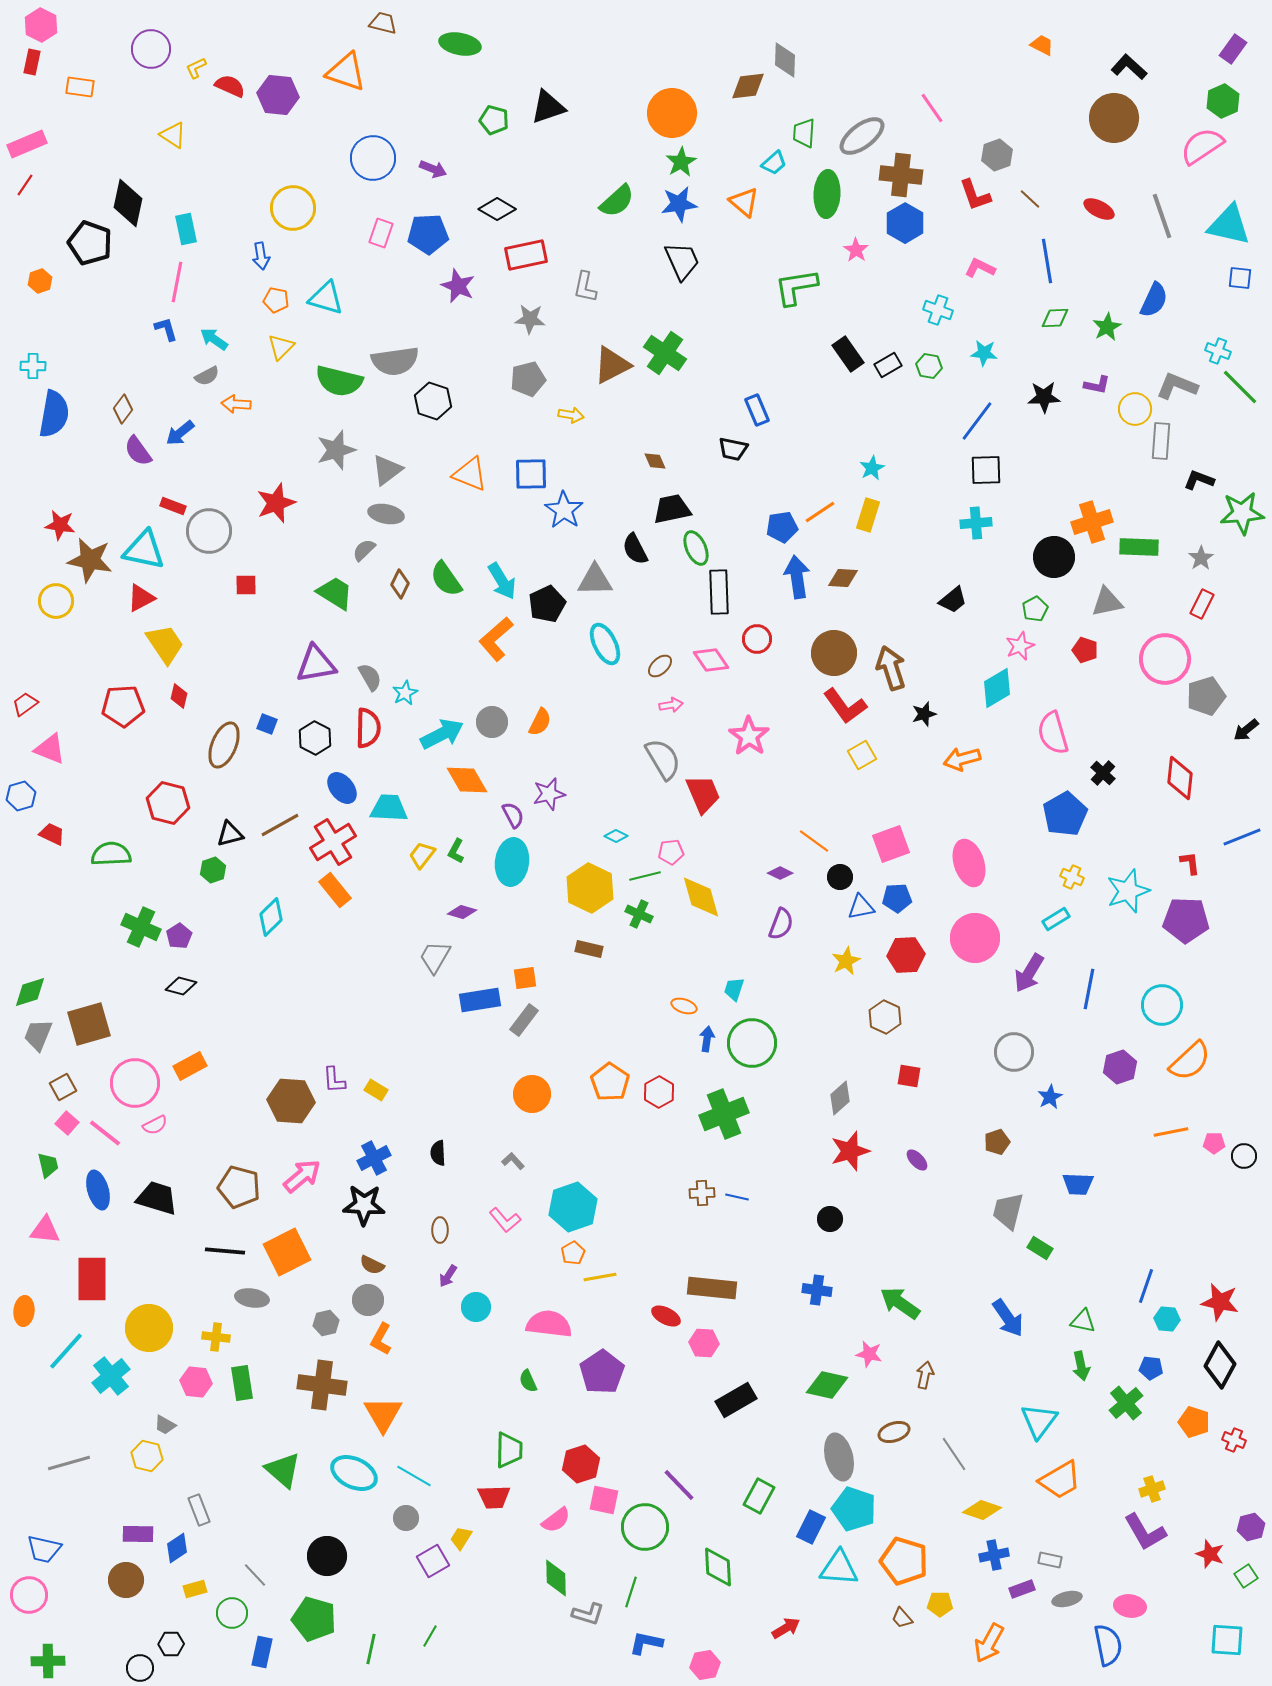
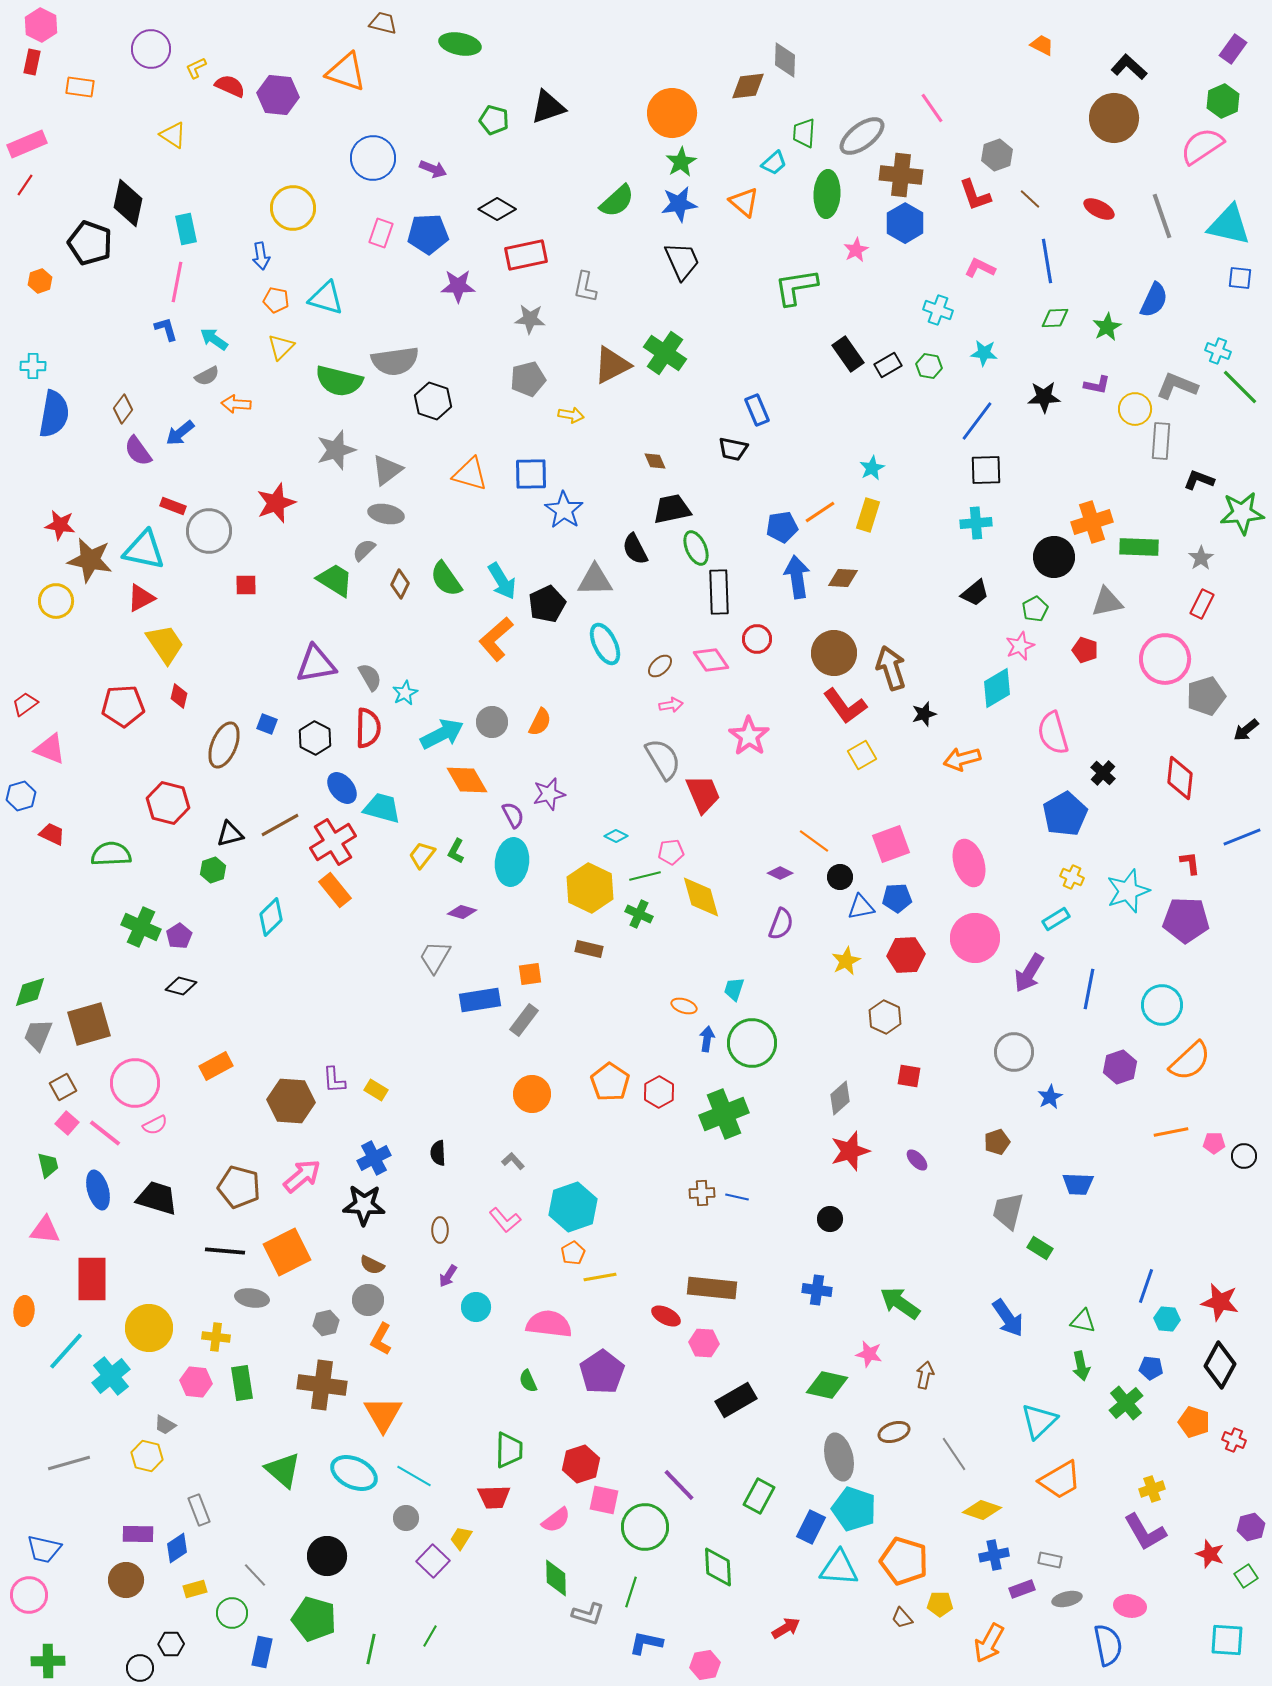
pink star at (856, 250): rotated 10 degrees clockwise
purple star at (458, 286): rotated 24 degrees counterclockwise
orange triangle at (470, 474): rotated 6 degrees counterclockwise
green trapezoid at (335, 593): moved 13 px up
black trapezoid at (953, 600): moved 22 px right, 7 px up
cyan trapezoid at (389, 808): moved 7 px left; rotated 12 degrees clockwise
orange square at (525, 978): moved 5 px right, 4 px up
orange rectangle at (190, 1066): moved 26 px right
cyan triangle at (1039, 1421): rotated 9 degrees clockwise
purple square at (433, 1561): rotated 16 degrees counterclockwise
